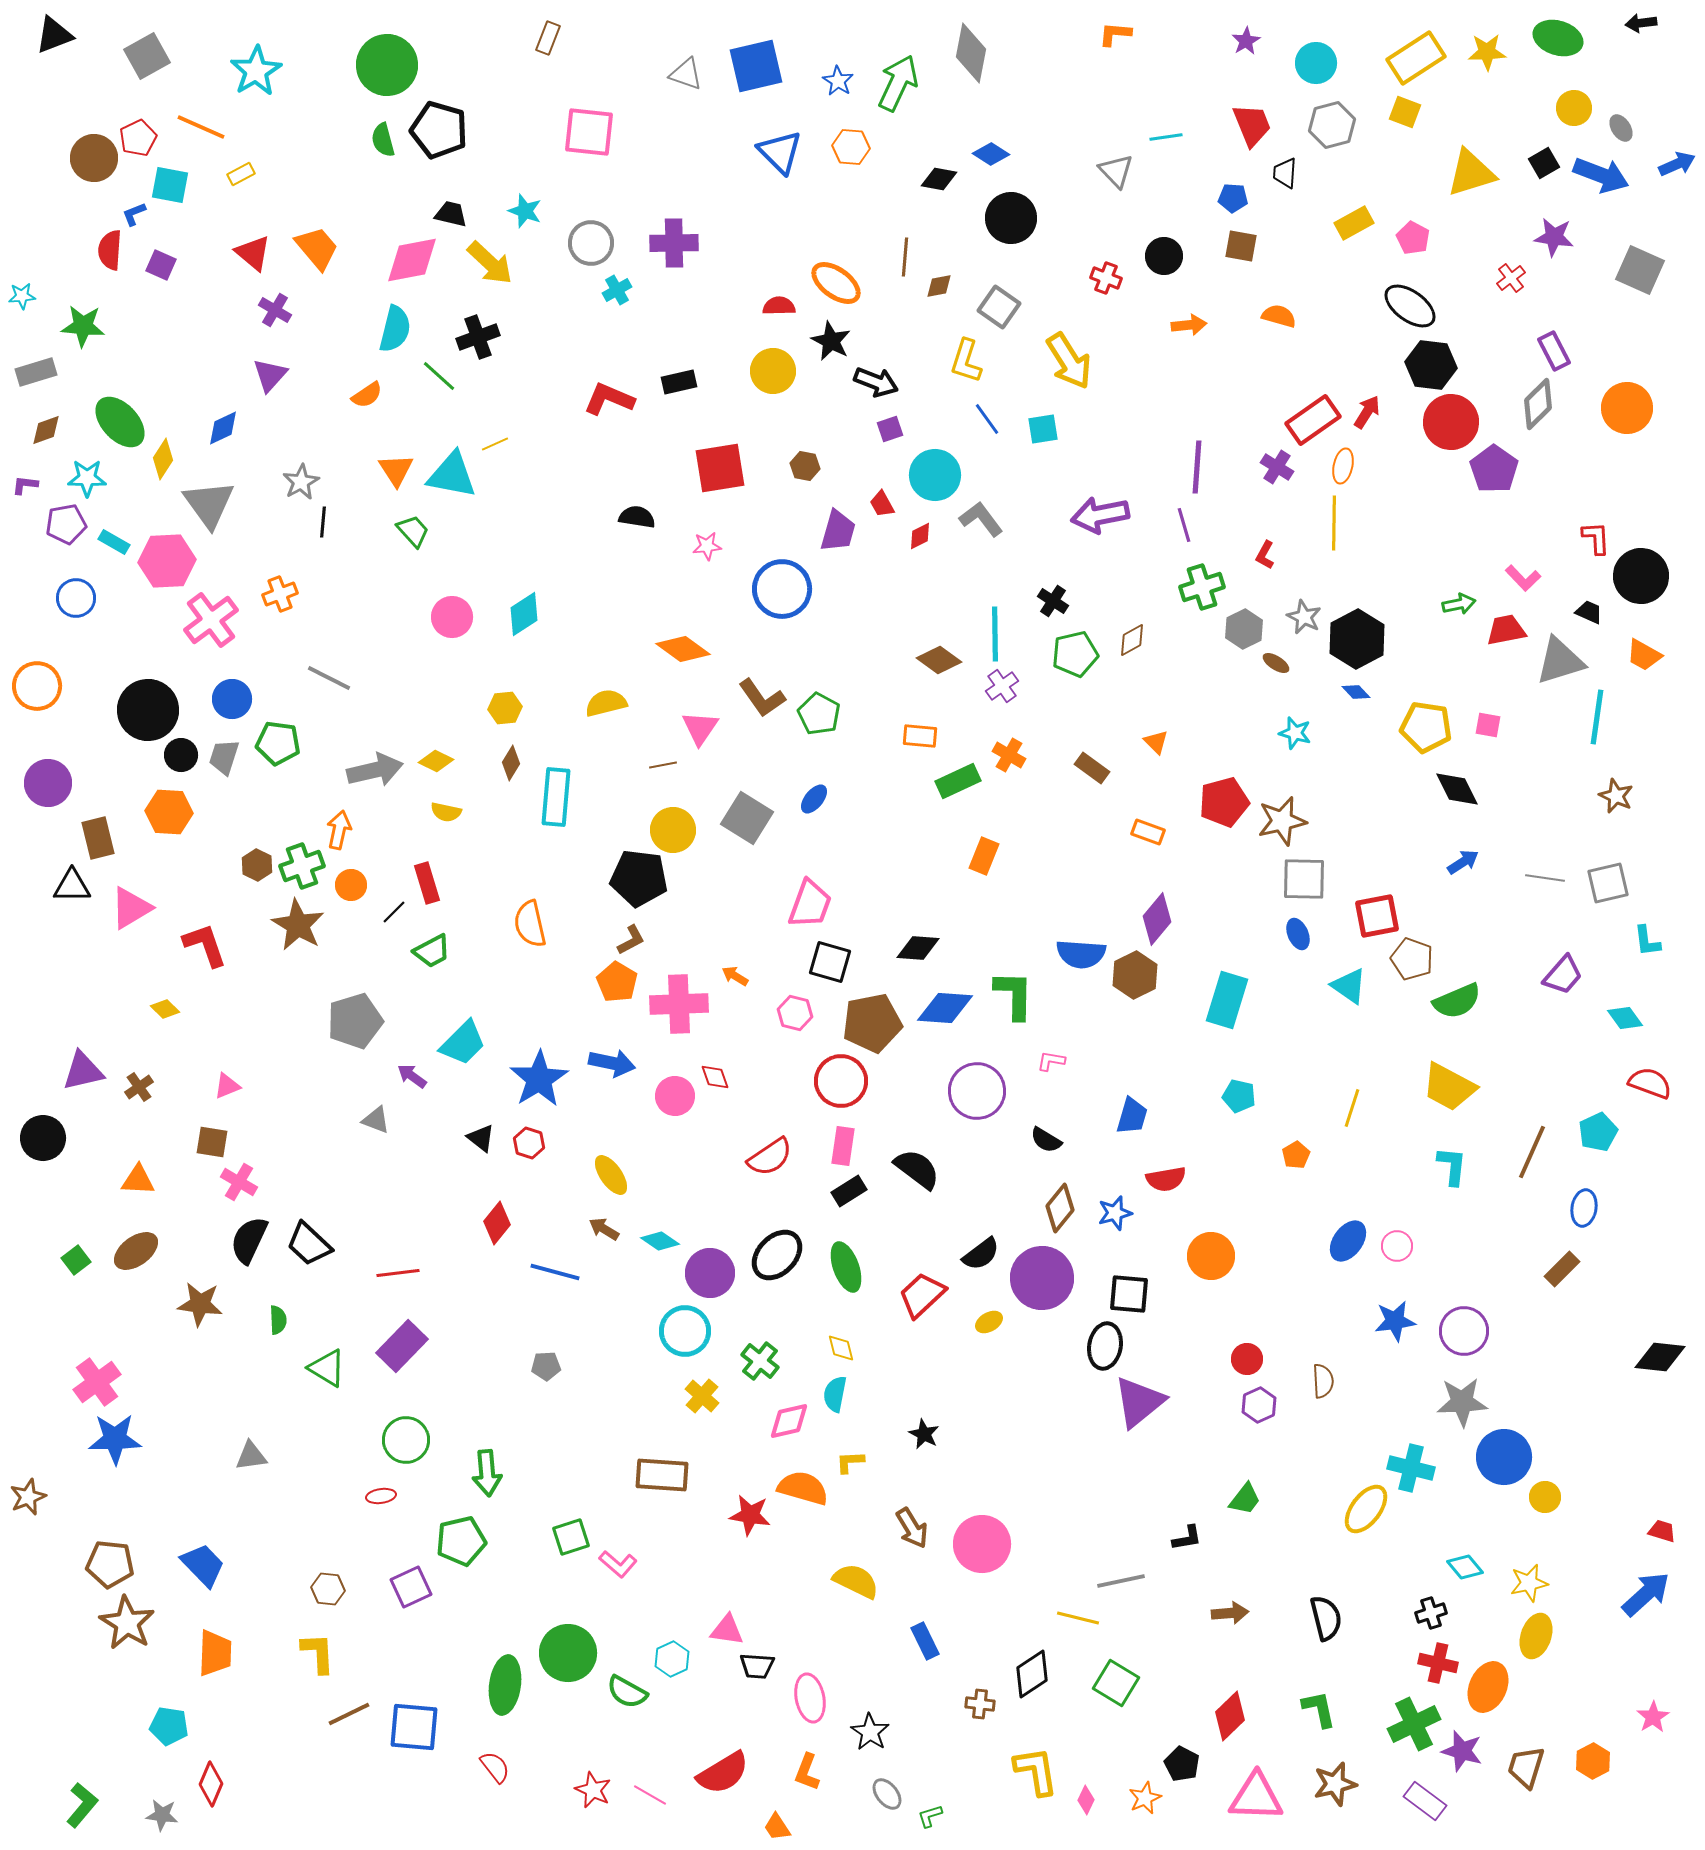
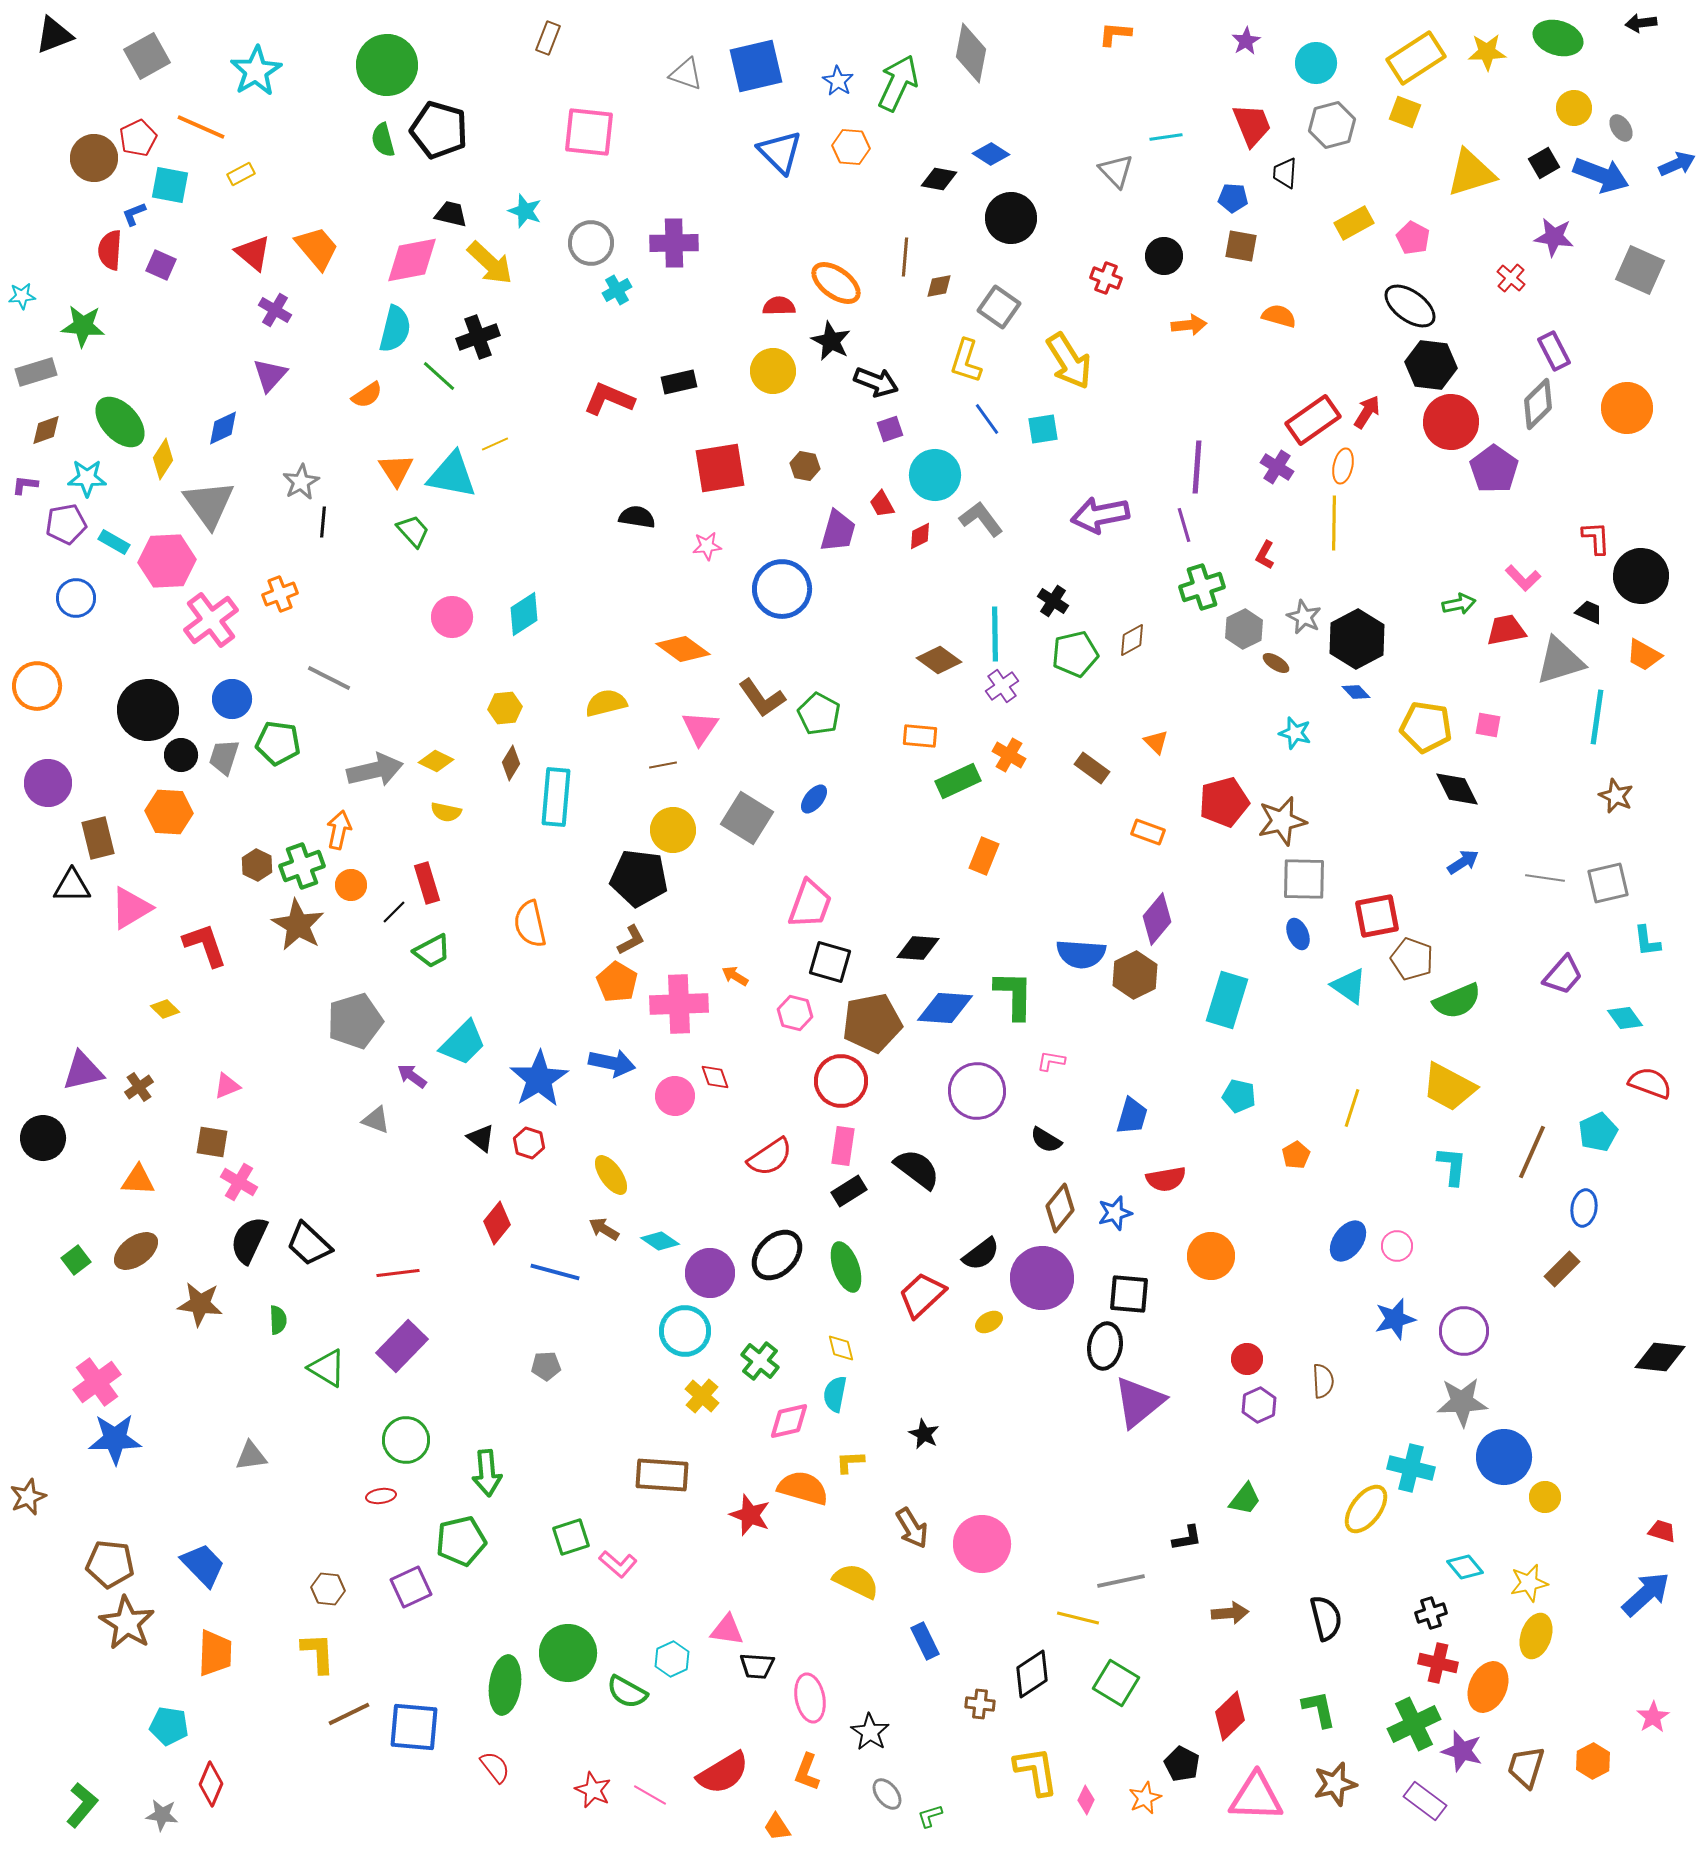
red cross at (1511, 278): rotated 12 degrees counterclockwise
blue star at (1395, 1321): moved 2 px up; rotated 6 degrees counterclockwise
red star at (750, 1515): rotated 12 degrees clockwise
